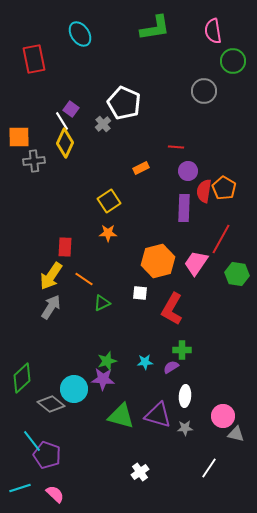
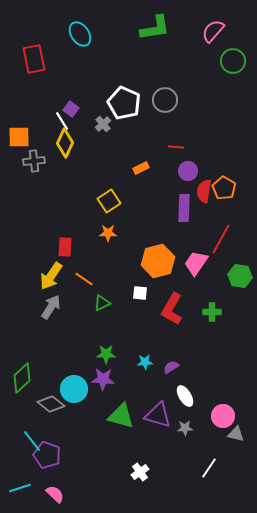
pink semicircle at (213, 31): rotated 50 degrees clockwise
gray circle at (204, 91): moved 39 px left, 9 px down
green hexagon at (237, 274): moved 3 px right, 2 px down
green cross at (182, 350): moved 30 px right, 38 px up
green star at (107, 361): moved 1 px left, 7 px up; rotated 18 degrees clockwise
white ellipse at (185, 396): rotated 35 degrees counterclockwise
